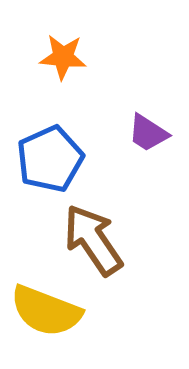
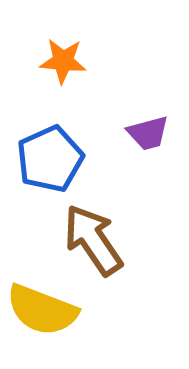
orange star: moved 4 px down
purple trapezoid: rotated 48 degrees counterclockwise
yellow semicircle: moved 4 px left, 1 px up
